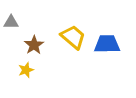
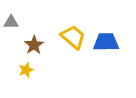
blue trapezoid: moved 1 px left, 2 px up
